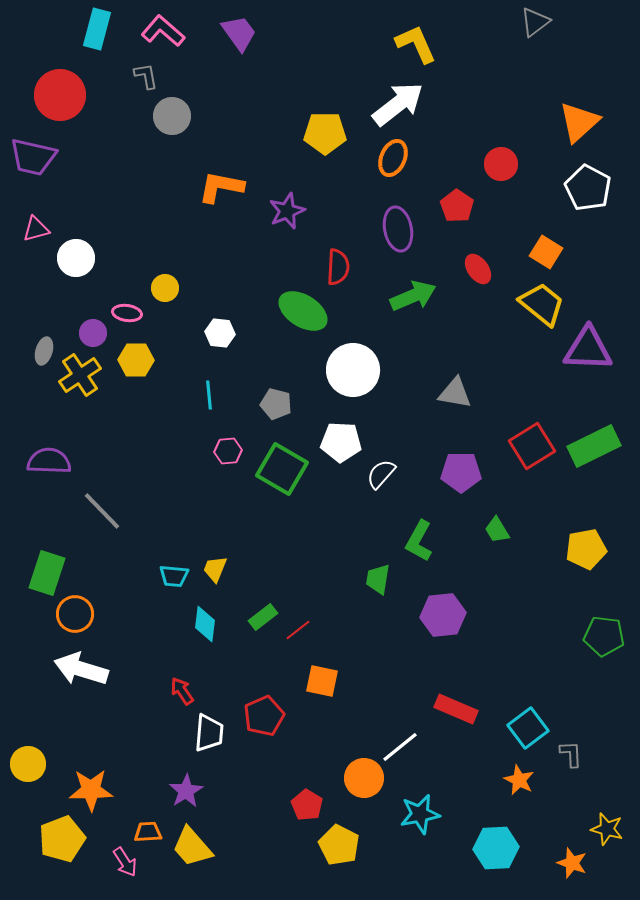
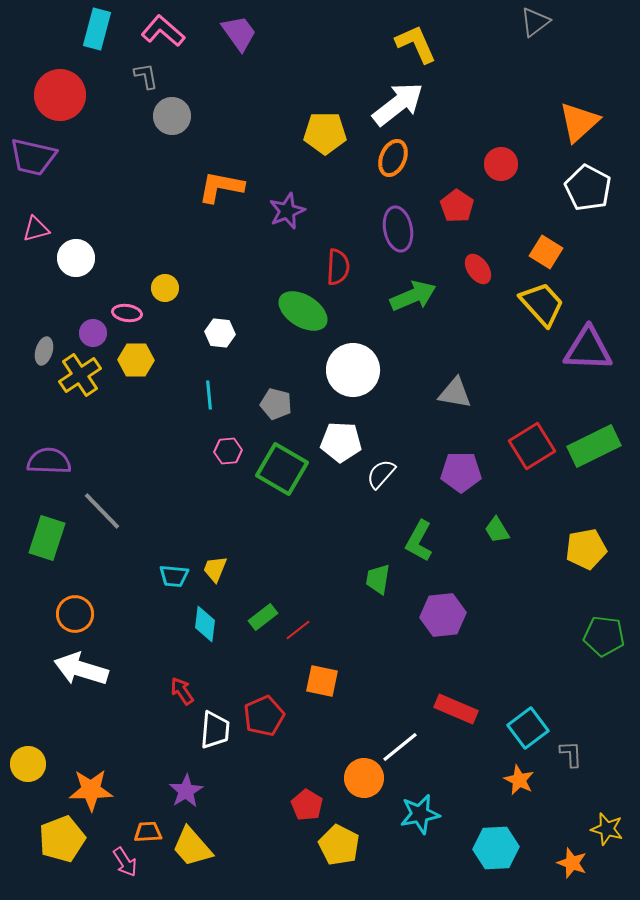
yellow trapezoid at (542, 304): rotated 9 degrees clockwise
green rectangle at (47, 573): moved 35 px up
white trapezoid at (209, 733): moved 6 px right, 3 px up
